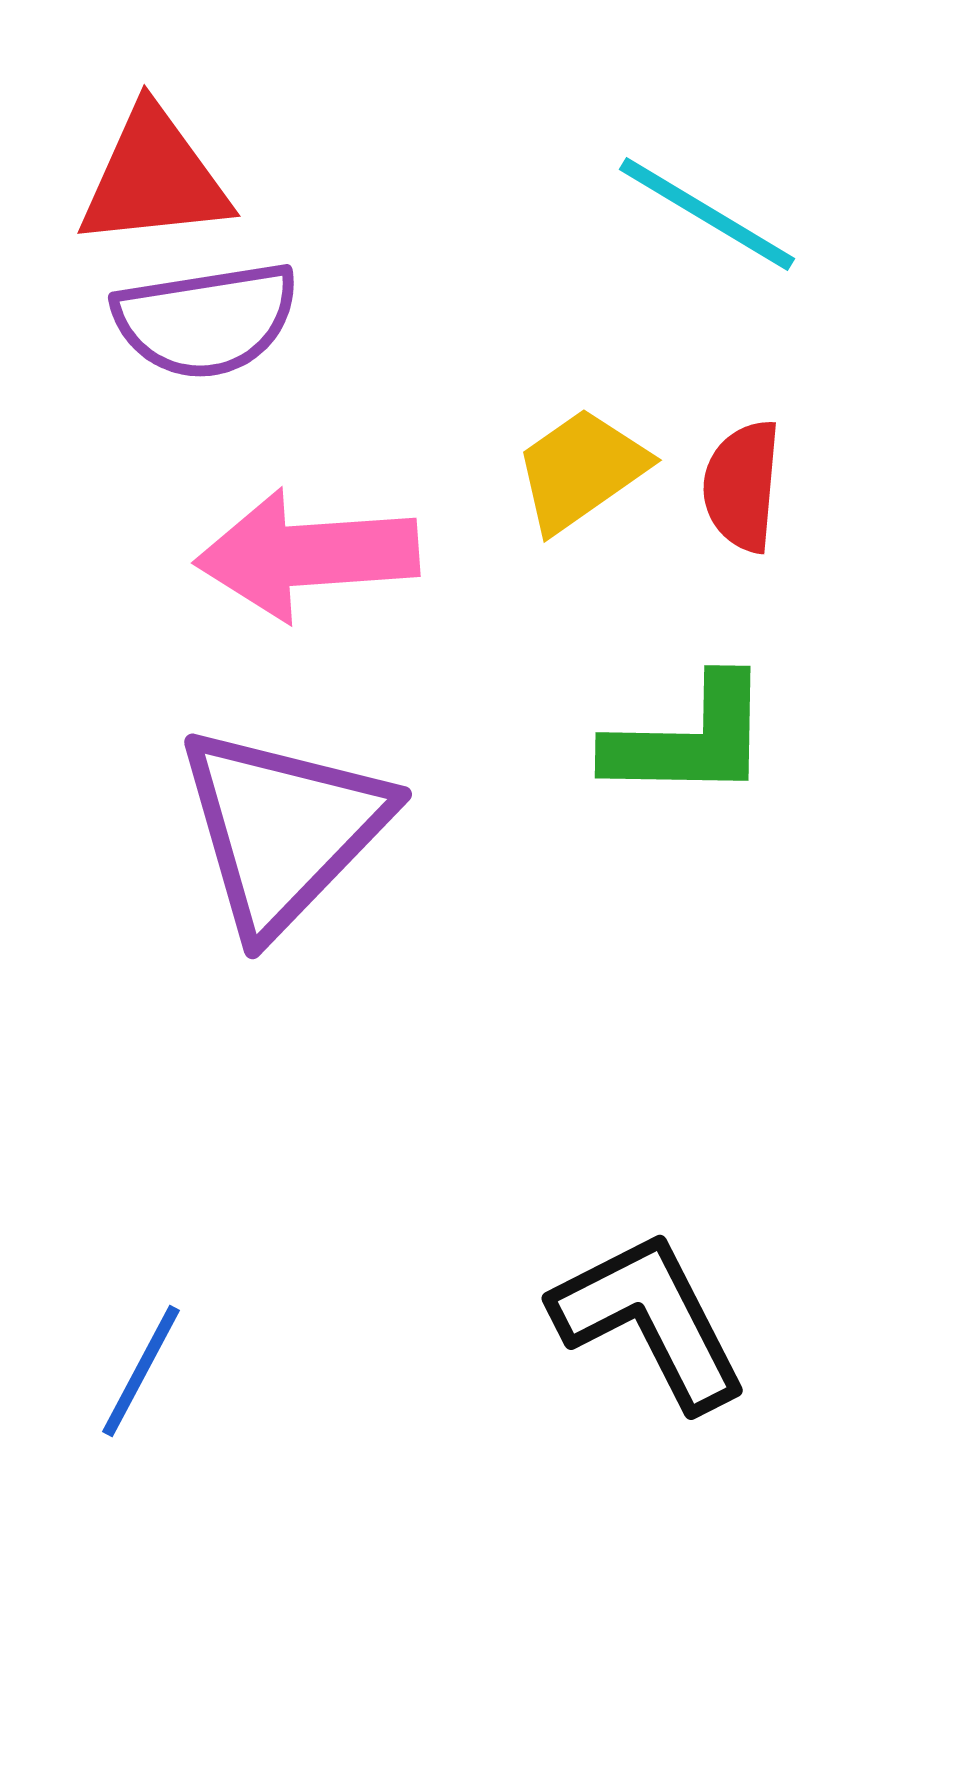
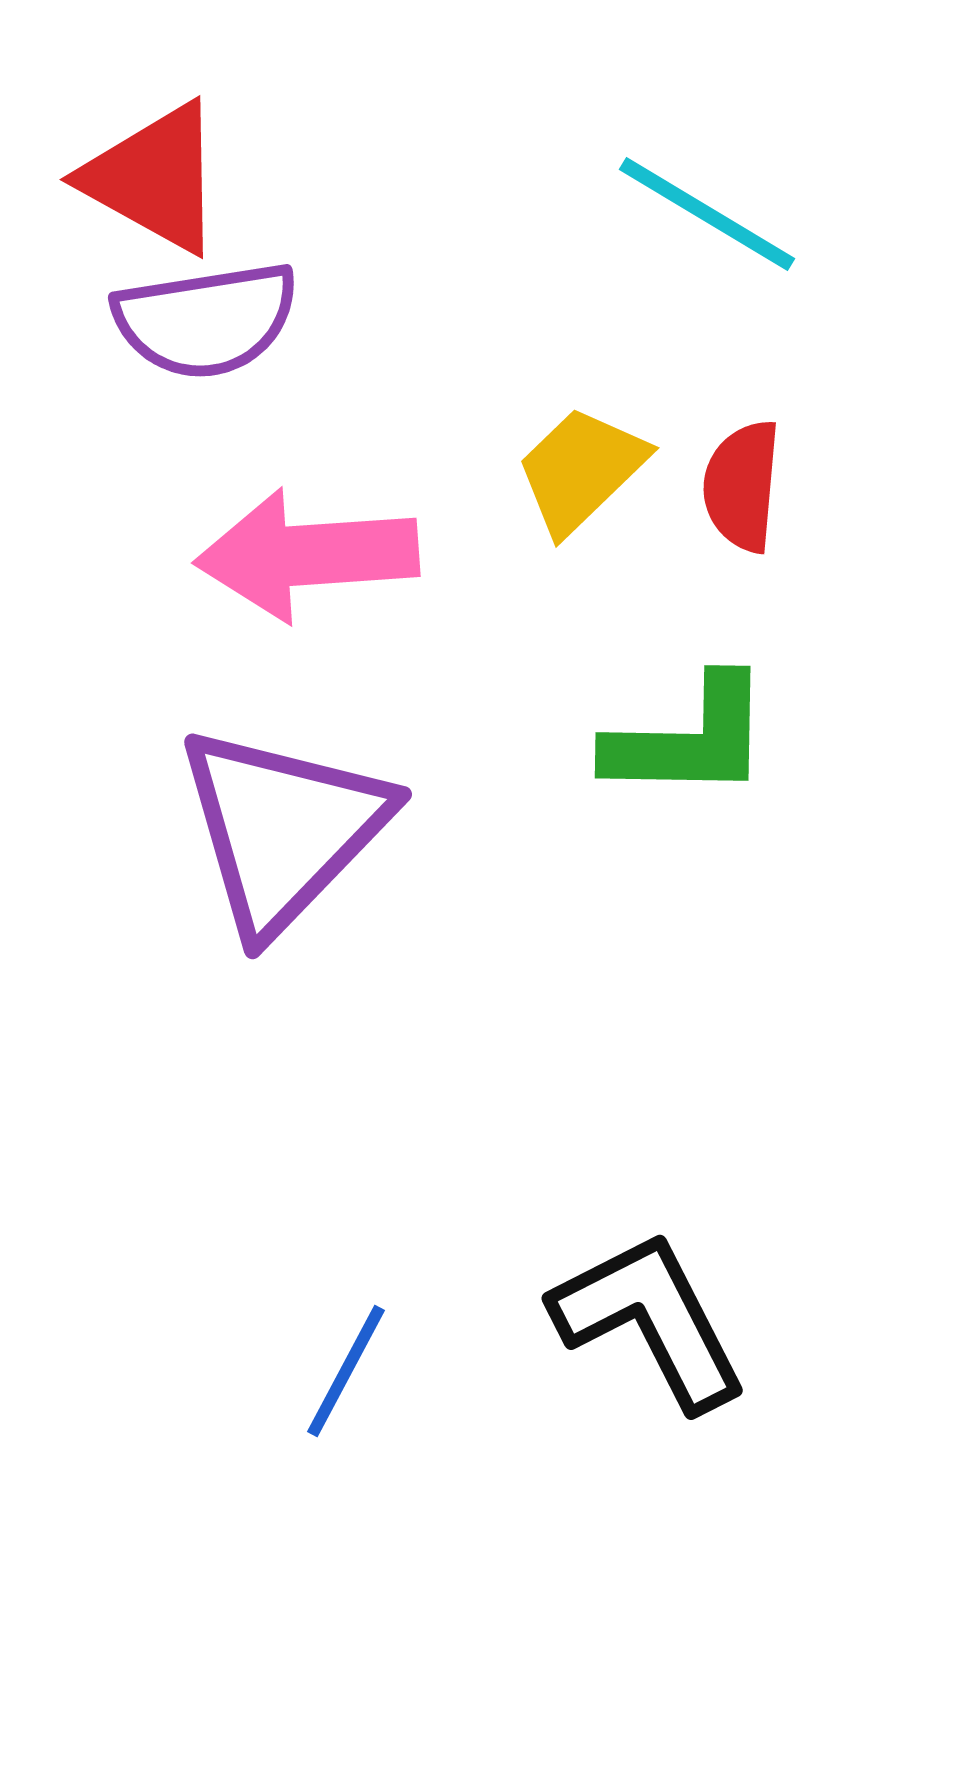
red triangle: rotated 35 degrees clockwise
yellow trapezoid: rotated 9 degrees counterclockwise
blue line: moved 205 px right
